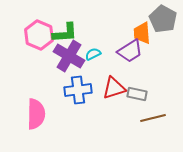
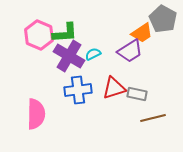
orange trapezoid: rotated 120 degrees counterclockwise
